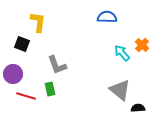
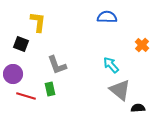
black square: moved 1 px left
cyan arrow: moved 11 px left, 12 px down
